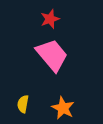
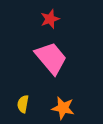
pink trapezoid: moved 1 px left, 3 px down
orange star: rotated 15 degrees counterclockwise
